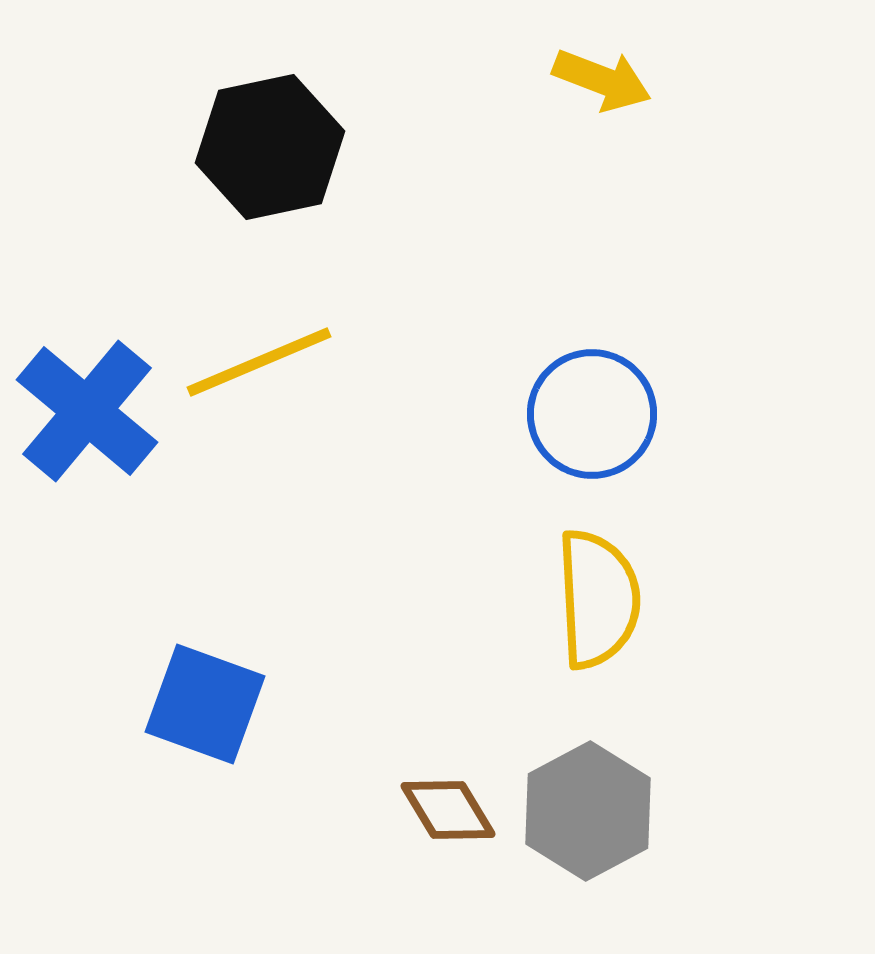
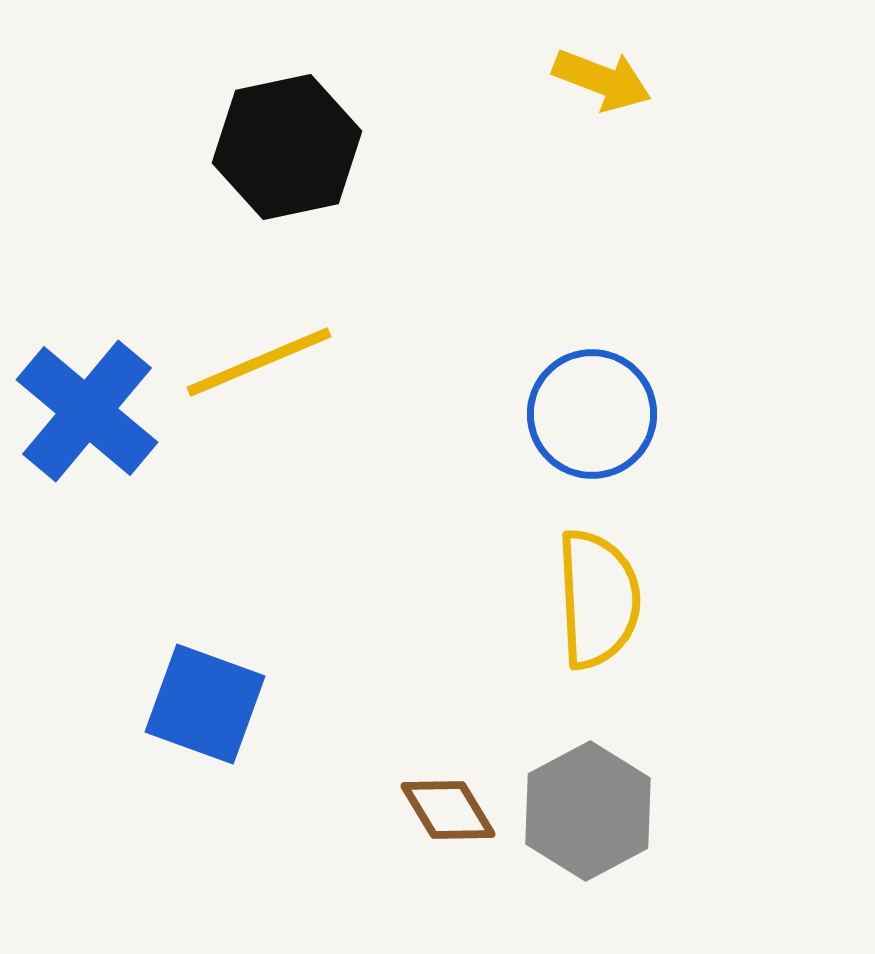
black hexagon: moved 17 px right
